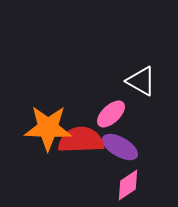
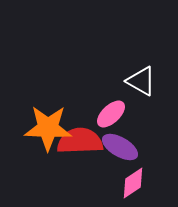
red semicircle: moved 1 px left, 1 px down
pink diamond: moved 5 px right, 2 px up
